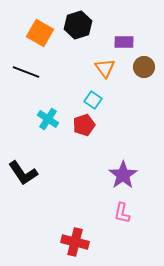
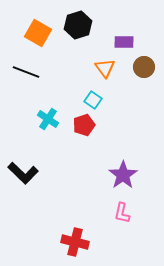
orange square: moved 2 px left
black L-shape: rotated 12 degrees counterclockwise
